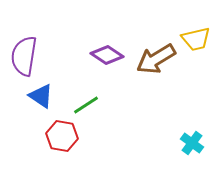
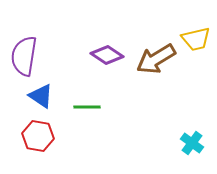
green line: moved 1 px right, 2 px down; rotated 32 degrees clockwise
red hexagon: moved 24 px left
